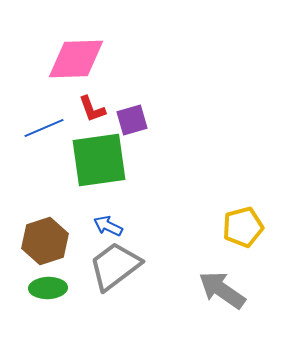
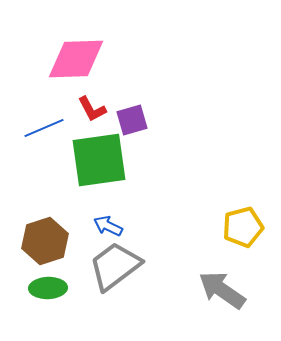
red L-shape: rotated 8 degrees counterclockwise
